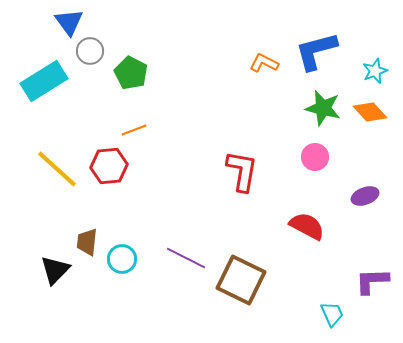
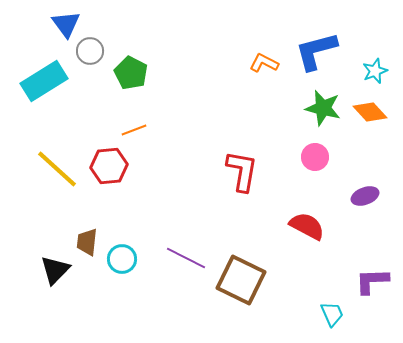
blue triangle: moved 3 px left, 2 px down
